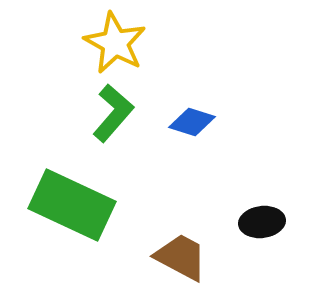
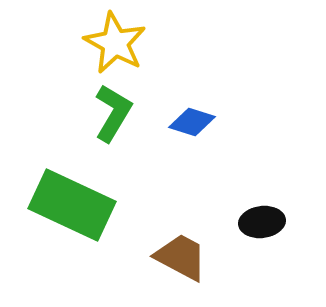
green L-shape: rotated 10 degrees counterclockwise
